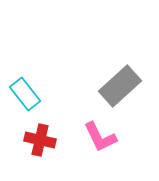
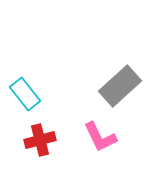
red cross: rotated 28 degrees counterclockwise
